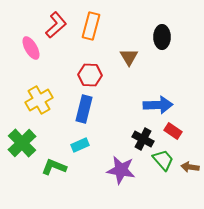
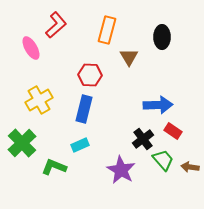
orange rectangle: moved 16 px right, 4 px down
black cross: rotated 25 degrees clockwise
purple star: rotated 20 degrees clockwise
